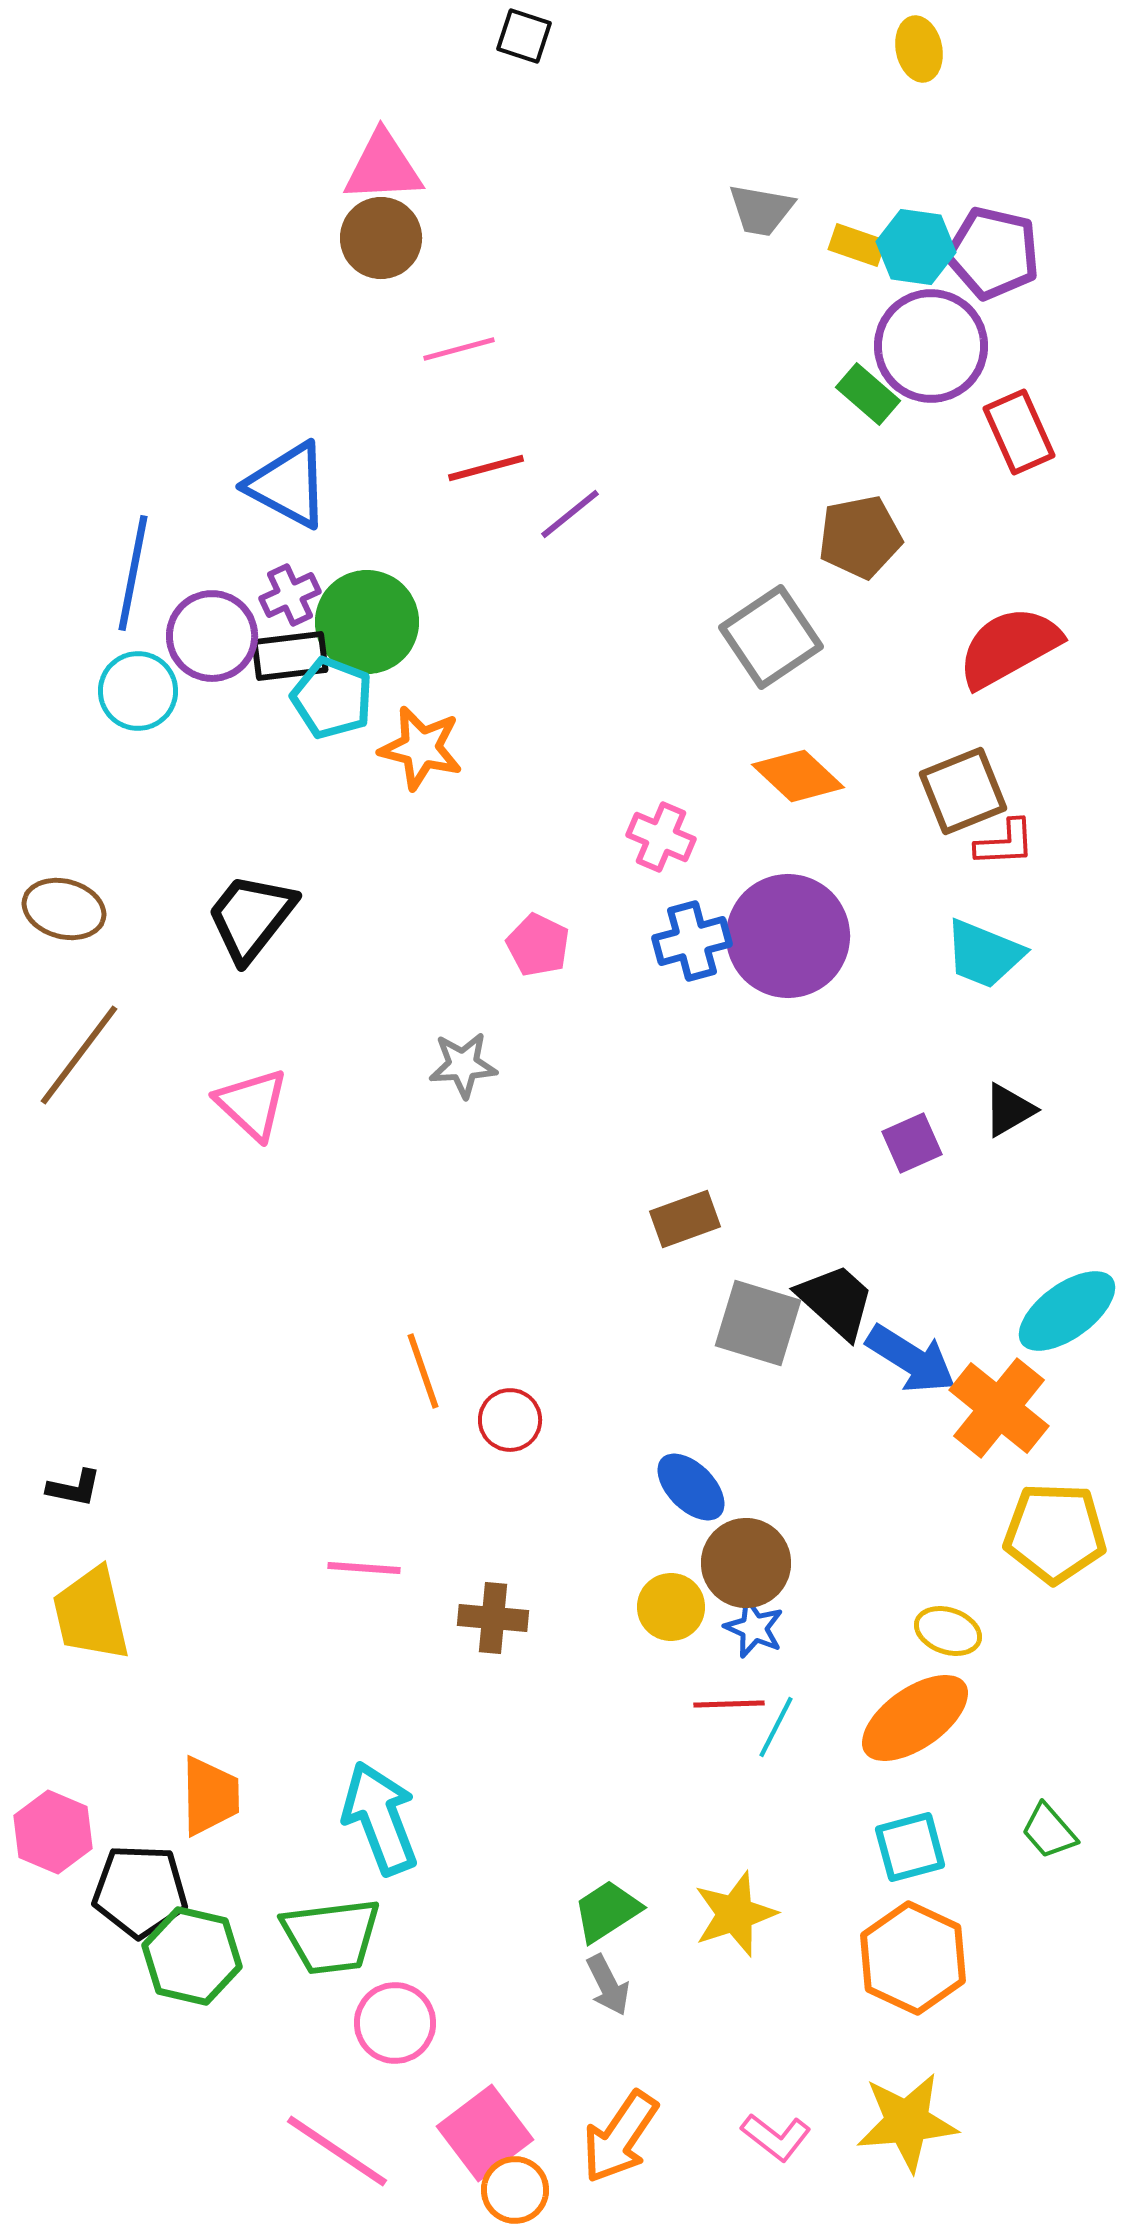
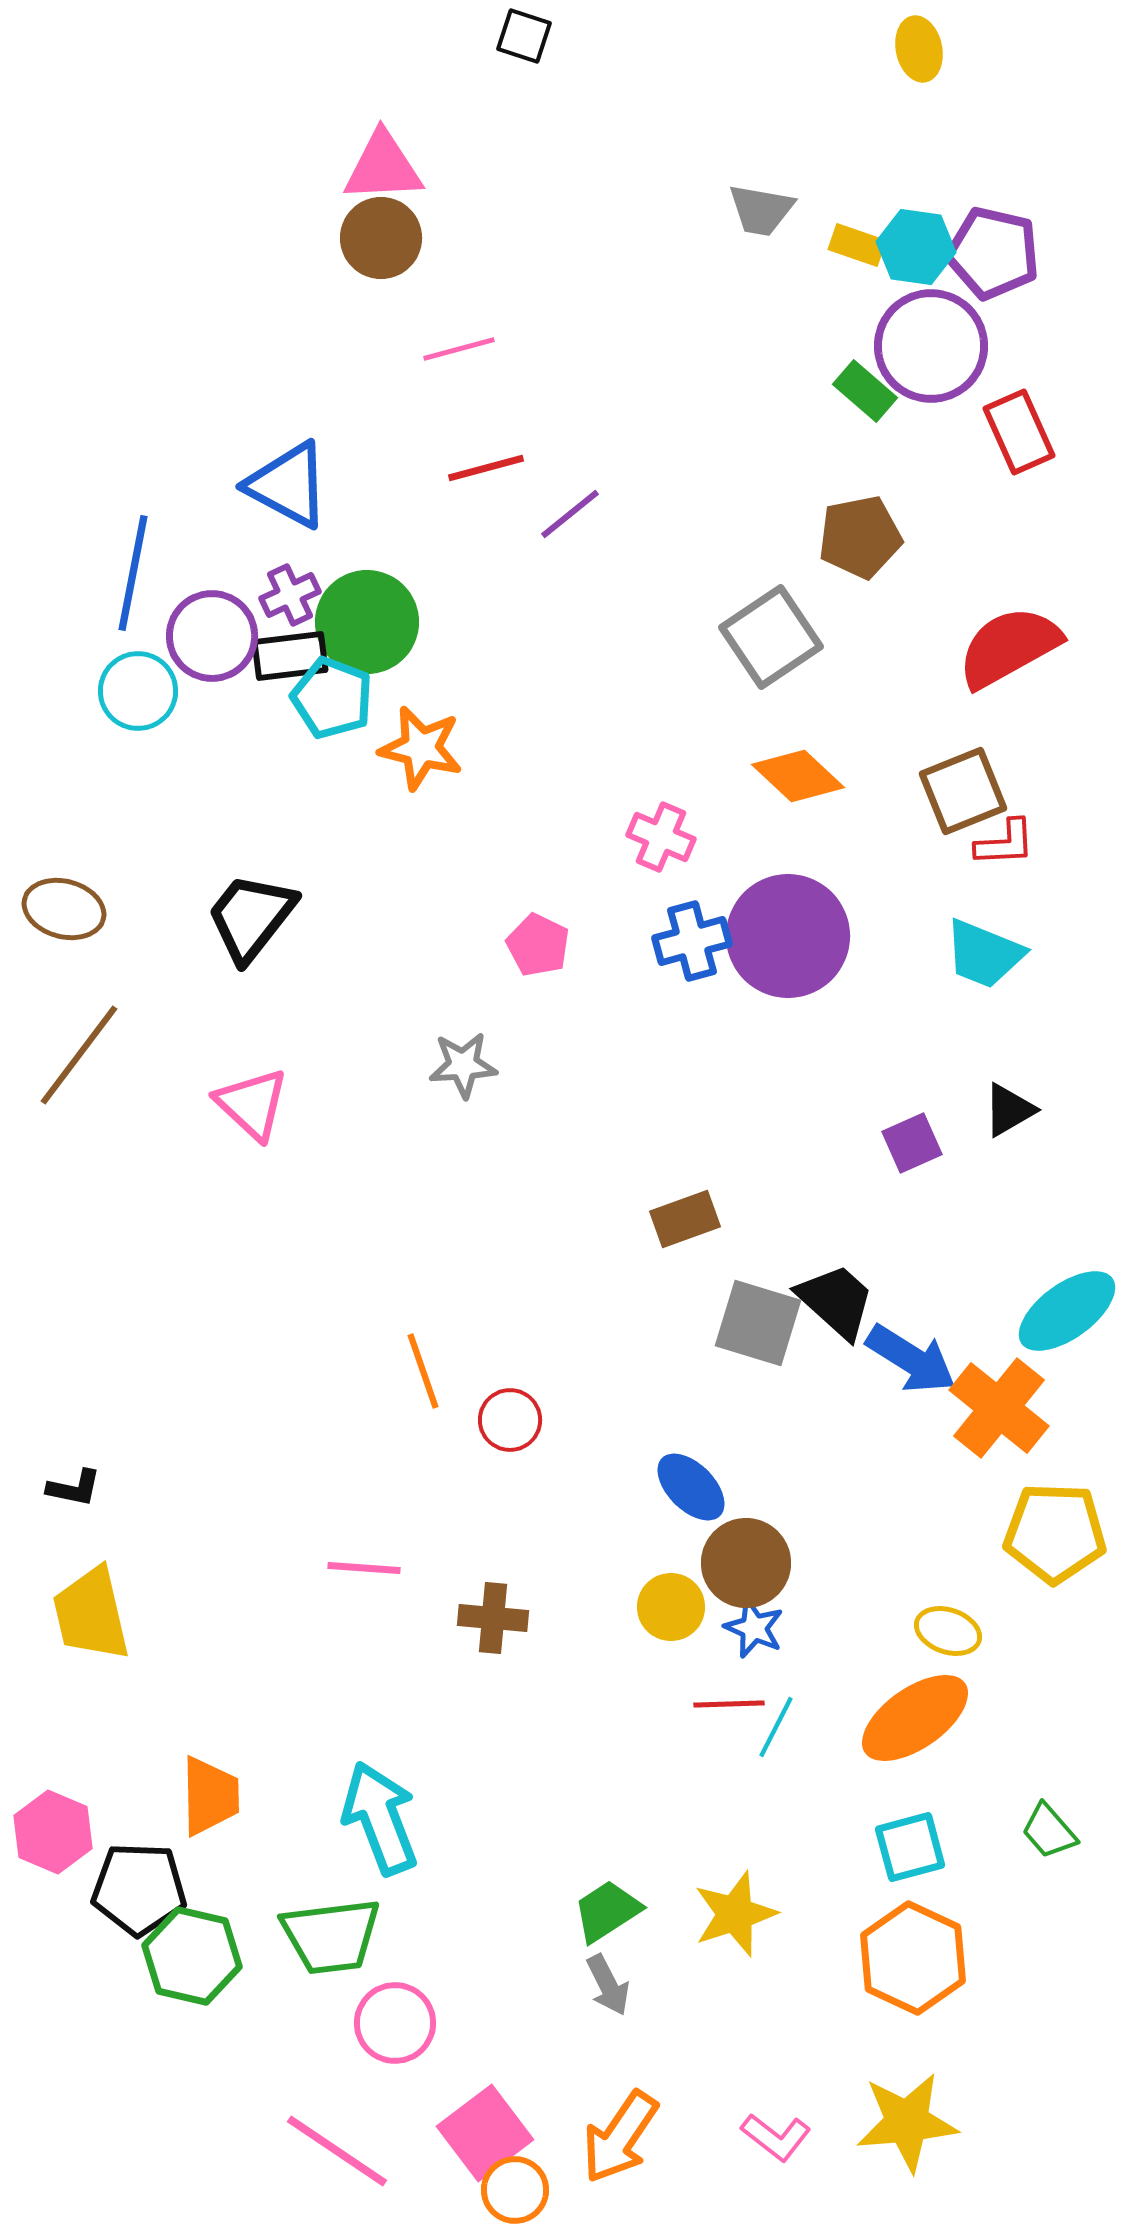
green rectangle at (868, 394): moved 3 px left, 3 px up
black pentagon at (140, 1891): moved 1 px left, 2 px up
